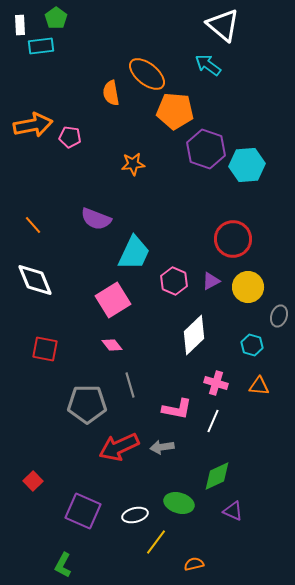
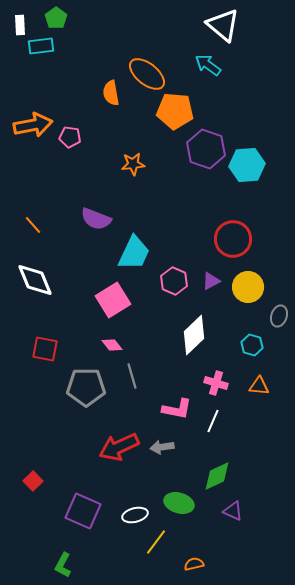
gray line at (130, 385): moved 2 px right, 9 px up
gray pentagon at (87, 404): moved 1 px left, 17 px up
